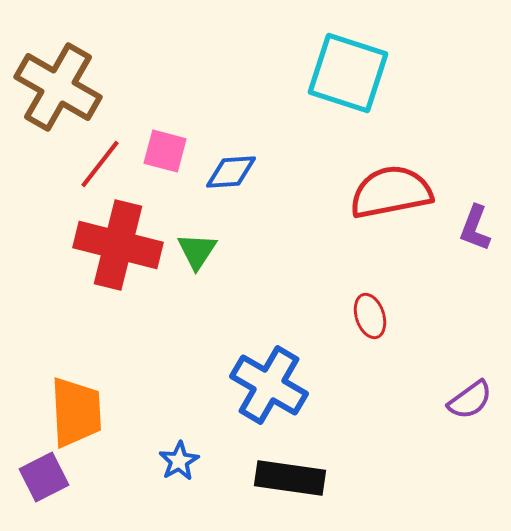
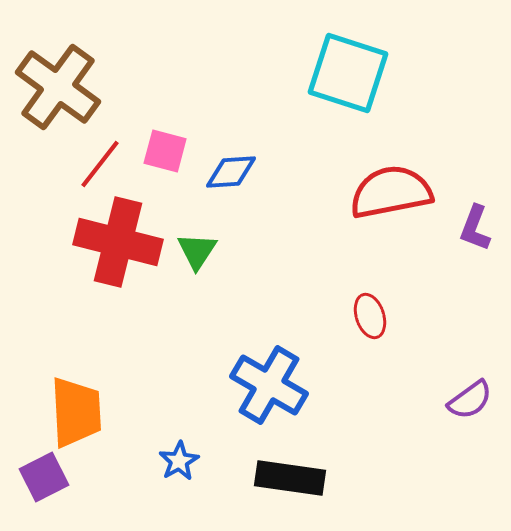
brown cross: rotated 6 degrees clockwise
red cross: moved 3 px up
